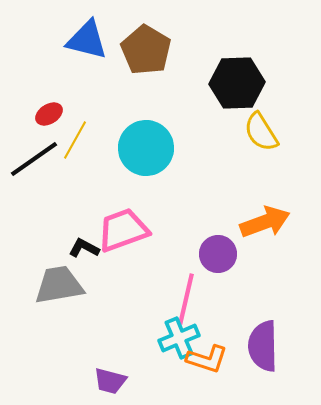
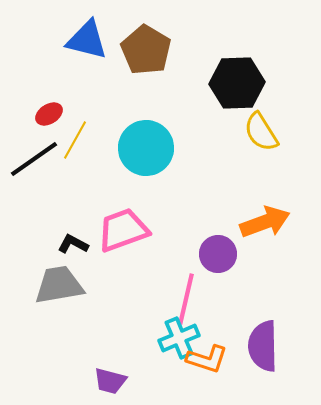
black L-shape: moved 11 px left, 4 px up
